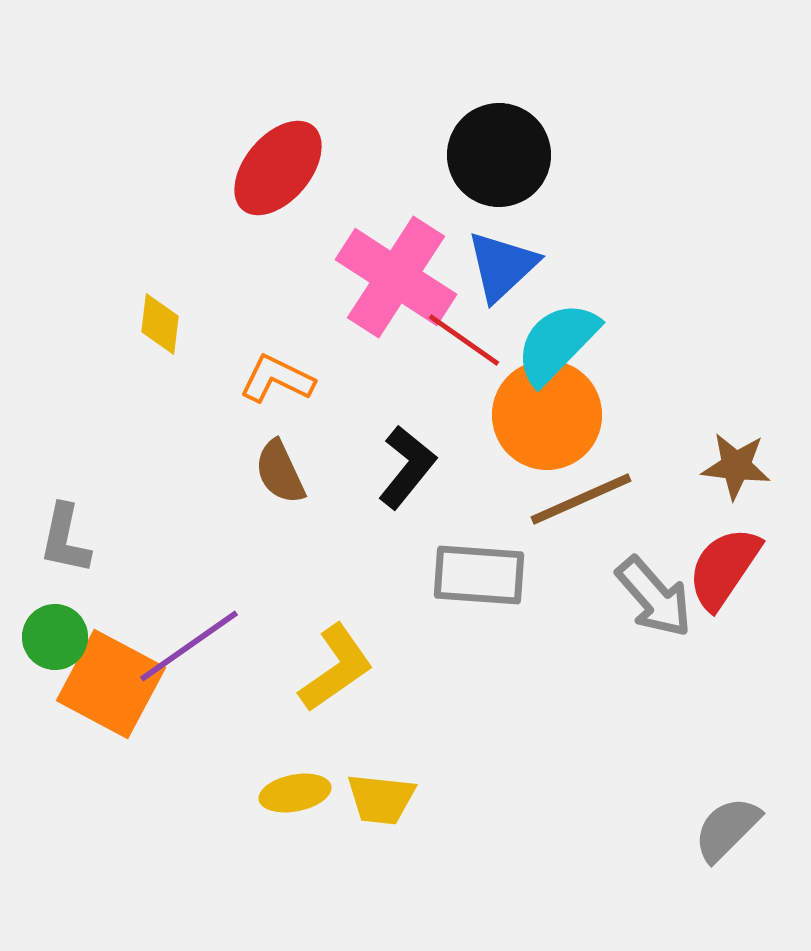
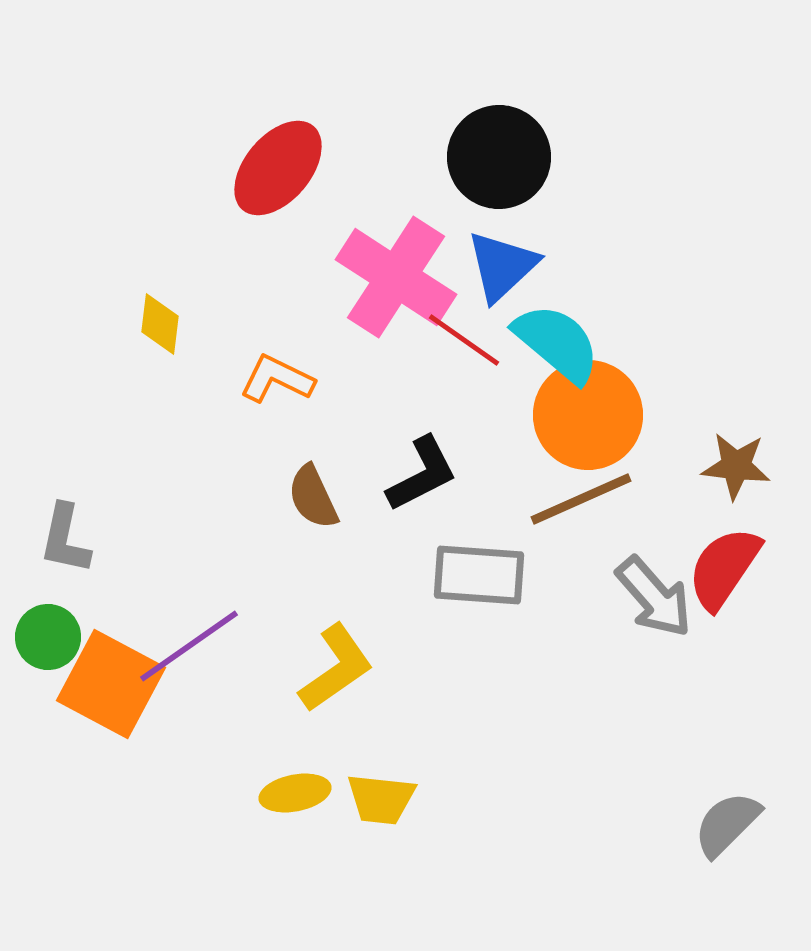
black circle: moved 2 px down
cyan semicircle: rotated 86 degrees clockwise
orange circle: moved 41 px right
black L-shape: moved 15 px right, 7 px down; rotated 24 degrees clockwise
brown semicircle: moved 33 px right, 25 px down
green circle: moved 7 px left
gray semicircle: moved 5 px up
